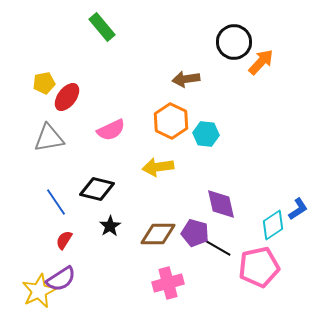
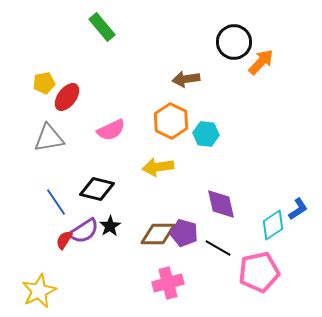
purple pentagon: moved 11 px left
pink pentagon: moved 5 px down
purple semicircle: moved 23 px right, 48 px up
